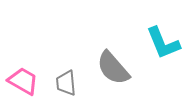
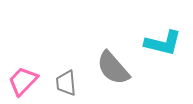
cyan L-shape: rotated 54 degrees counterclockwise
pink trapezoid: rotated 76 degrees counterclockwise
